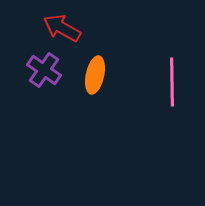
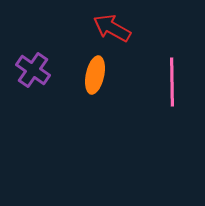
red arrow: moved 50 px right
purple cross: moved 11 px left
